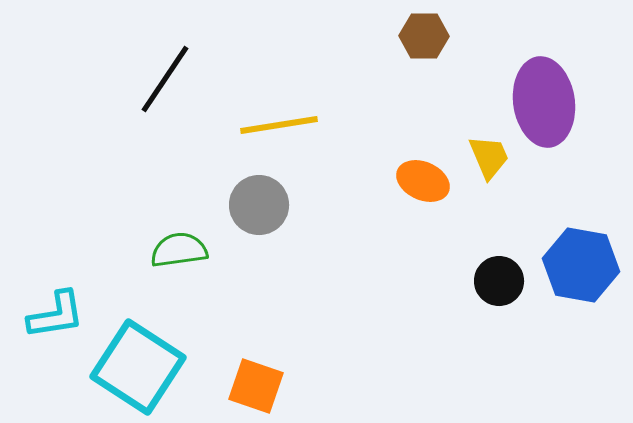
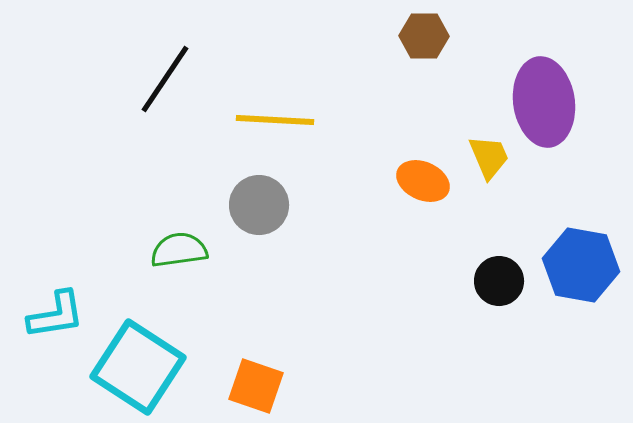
yellow line: moved 4 px left, 5 px up; rotated 12 degrees clockwise
